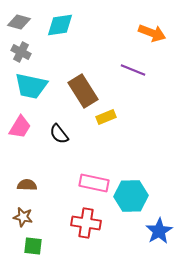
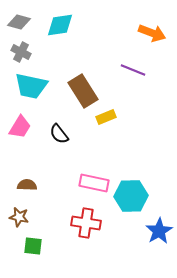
brown star: moved 4 px left
